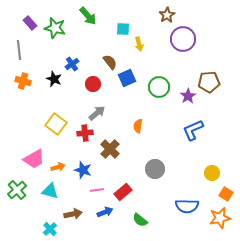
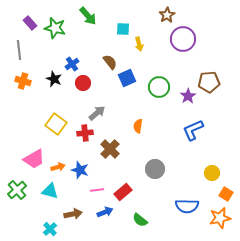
red circle: moved 10 px left, 1 px up
blue star: moved 3 px left
